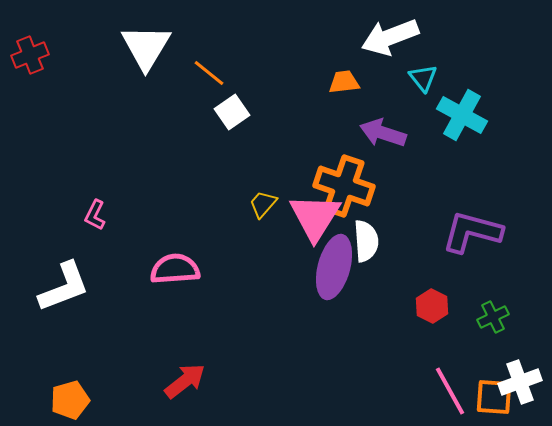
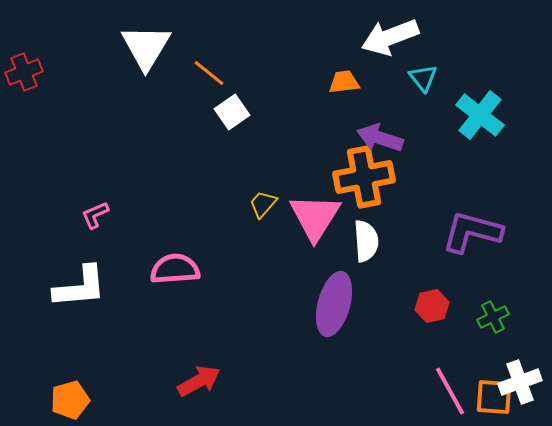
red cross: moved 6 px left, 17 px down
cyan cross: moved 18 px right; rotated 9 degrees clockwise
purple arrow: moved 3 px left, 5 px down
orange cross: moved 20 px right, 9 px up; rotated 30 degrees counterclockwise
pink L-shape: rotated 40 degrees clockwise
purple ellipse: moved 37 px down
white L-shape: moved 16 px right; rotated 16 degrees clockwise
red hexagon: rotated 20 degrees clockwise
red arrow: moved 14 px right; rotated 9 degrees clockwise
